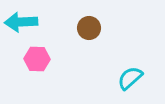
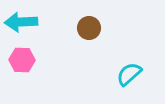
pink hexagon: moved 15 px left, 1 px down
cyan semicircle: moved 1 px left, 4 px up
